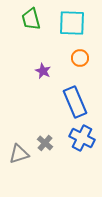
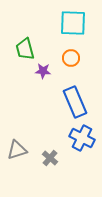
green trapezoid: moved 6 px left, 30 px down
cyan square: moved 1 px right
orange circle: moved 9 px left
purple star: rotated 21 degrees counterclockwise
gray cross: moved 5 px right, 15 px down
gray triangle: moved 2 px left, 4 px up
